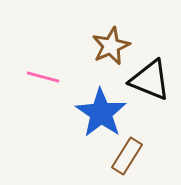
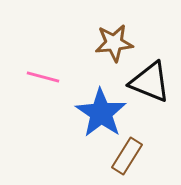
brown star: moved 3 px right, 3 px up; rotated 18 degrees clockwise
black triangle: moved 2 px down
